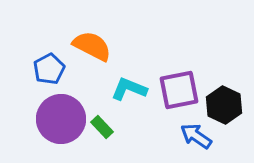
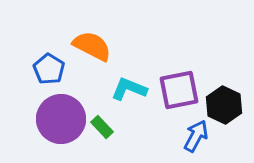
blue pentagon: rotated 12 degrees counterclockwise
blue arrow: rotated 84 degrees clockwise
